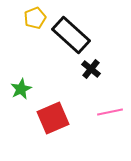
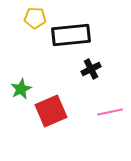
yellow pentagon: rotated 25 degrees clockwise
black rectangle: rotated 48 degrees counterclockwise
black cross: rotated 24 degrees clockwise
red square: moved 2 px left, 7 px up
